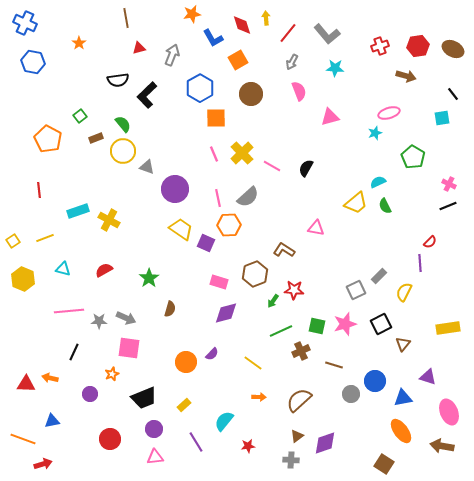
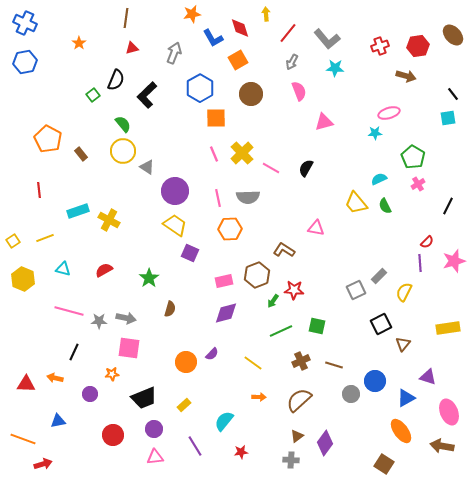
brown line at (126, 18): rotated 18 degrees clockwise
yellow arrow at (266, 18): moved 4 px up
red diamond at (242, 25): moved 2 px left, 3 px down
gray L-shape at (327, 34): moved 5 px down
red triangle at (139, 48): moved 7 px left
brown ellipse at (453, 49): moved 14 px up; rotated 20 degrees clockwise
gray arrow at (172, 55): moved 2 px right, 2 px up
blue hexagon at (33, 62): moved 8 px left; rotated 20 degrees counterclockwise
black semicircle at (118, 80): moved 2 px left; rotated 60 degrees counterclockwise
green square at (80, 116): moved 13 px right, 21 px up
pink triangle at (330, 117): moved 6 px left, 5 px down
cyan square at (442, 118): moved 6 px right
cyan star at (375, 133): rotated 16 degrees clockwise
brown rectangle at (96, 138): moved 15 px left, 16 px down; rotated 72 degrees clockwise
pink line at (272, 166): moved 1 px left, 2 px down
gray triangle at (147, 167): rotated 14 degrees clockwise
cyan semicircle at (378, 182): moved 1 px right, 3 px up
pink cross at (449, 184): moved 31 px left; rotated 32 degrees clockwise
purple circle at (175, 189): moved 2 px down
gray semicircle at (248, 197): rotated 40 degrees clockwise
yellow trapezoid at (356, 203): rotated 90 degrees clockwise
black line at (448, 206): rotated 42 degrees counterclockwise
orange hexagon at (229, 225): moved 1 px right, 4 px down
yellow trapezoid at (181, 229): moved 6 px left, 4 px up
red semicircle at (430, 242): moved 3 px left
purple square at (206, 243): moved 16 px left, 10 px down
brown hexagon at (255, 274): moved 2 px right, 1 px down
pink rectangle at (219, 282): moved 5 px right, 1 px up; rotated 30 degrees counterclockwise
pink line at (69, 311): rotated 20 degrees clockwise
gray arrow at (126, 318): rotated 12 degrees counterclockwise
pink star at (345, 324): moved 109 px right, 63 px up
brown cross at (301, 351): moved 10 px down
orange star at (112, 374): rotated 16 degrees clockwise
orange arrow at (50, 378): moved 5 px right
blue triangle at (403, 398): moved 3 px right; rotated 18 degrees counterclockwise
blue triangle at (52, 421): moved 6 px right
red circle at (110, 439): moved 3 px right, 4 px up
purple line at (196, 442): moved 1 px left, 4 px down
purple diamond at (325, 443): rotated 35 degrees counterclockwise
red star at (248, 446): moved 7 px left, 6 px down
